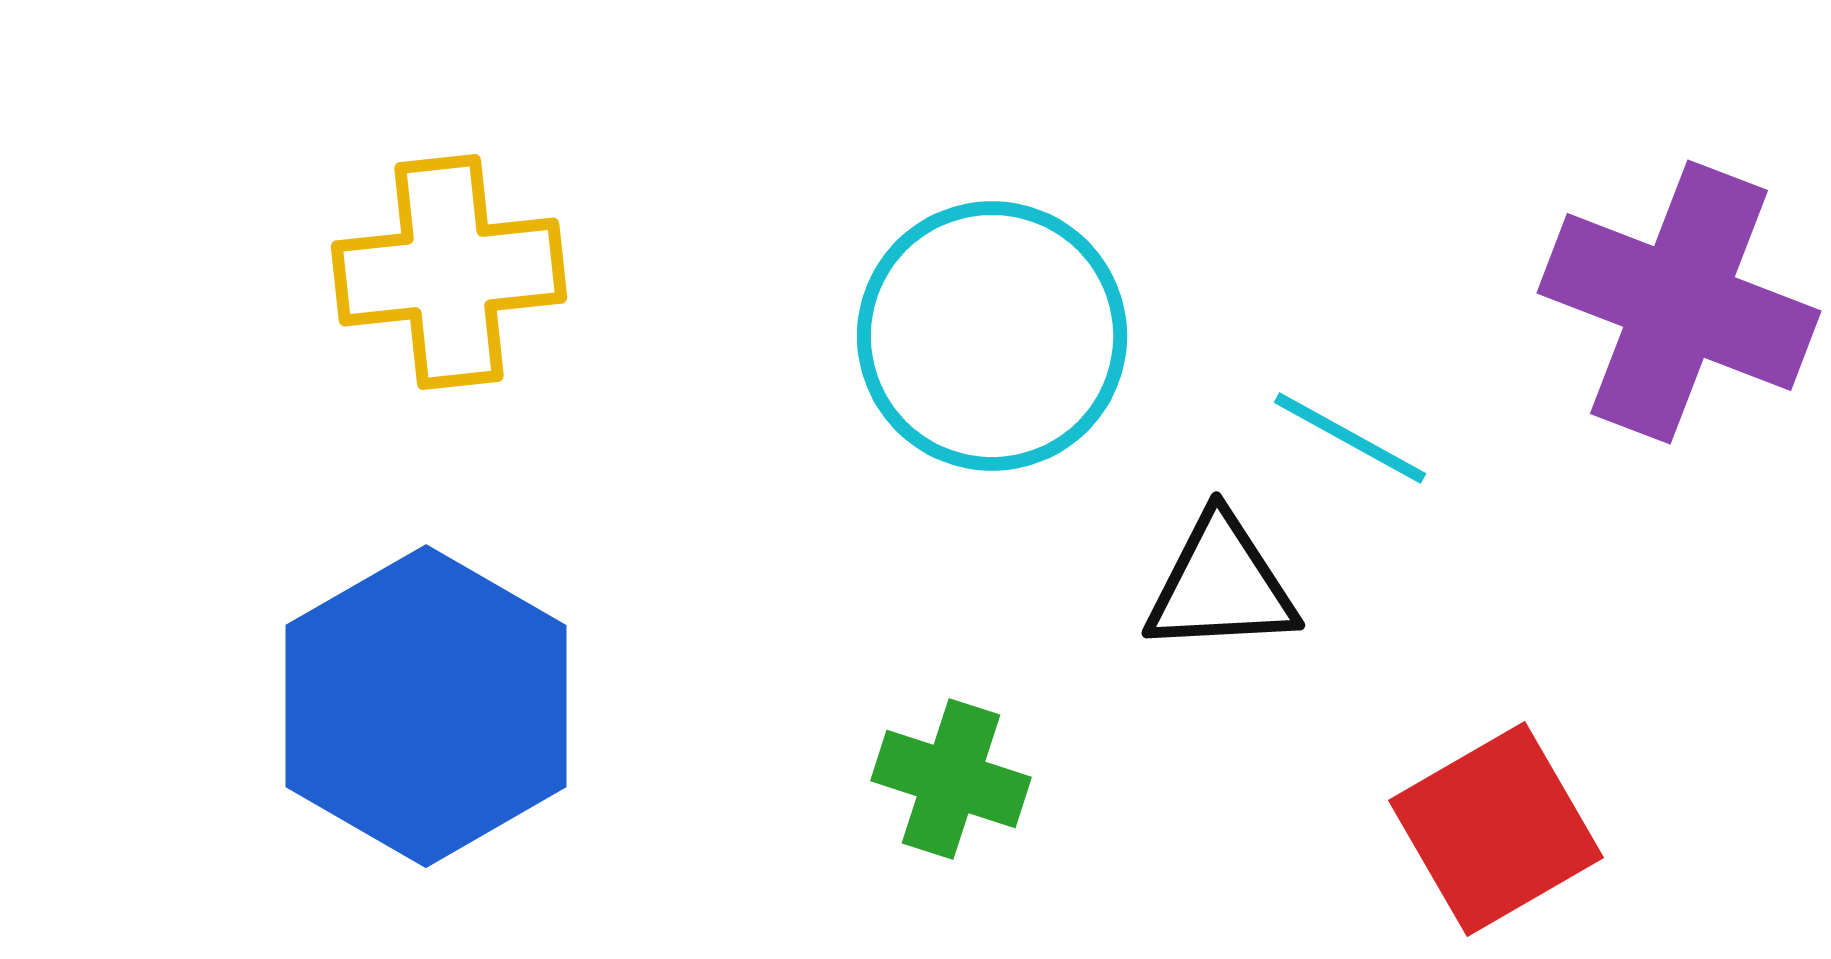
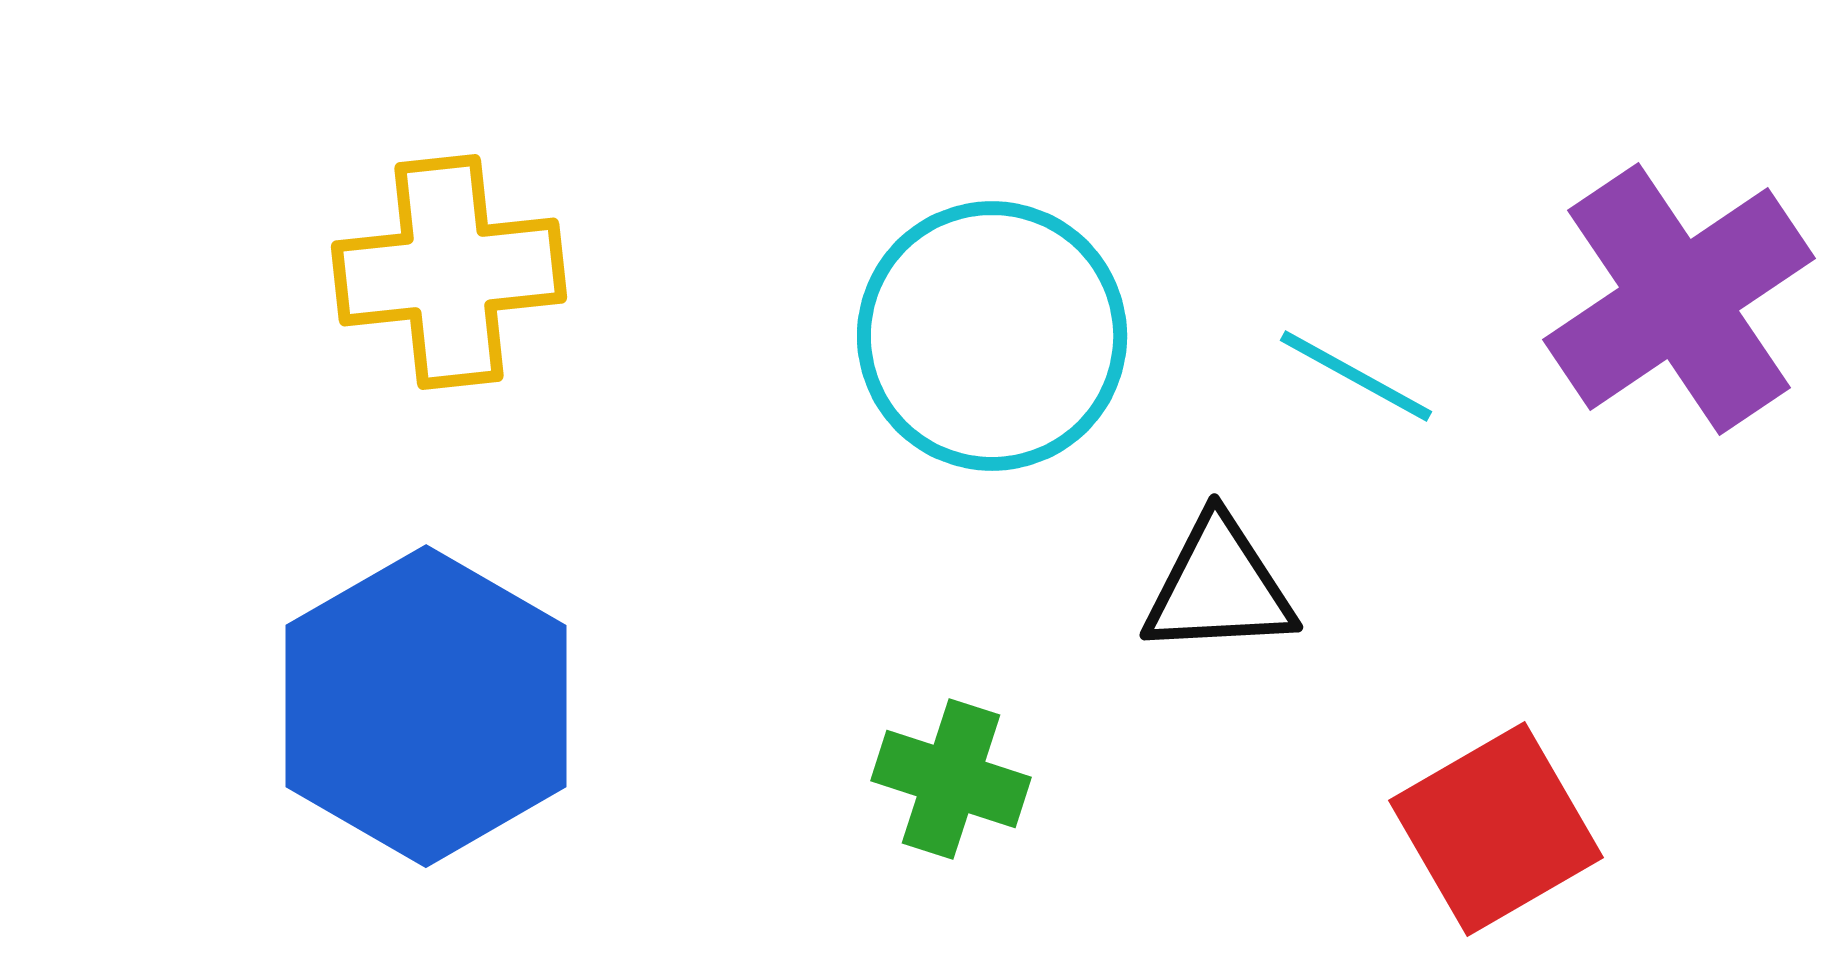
purple cross: moved 3 px up; rotated 35 degrees clockwise
cyan line: moved 6 px right, 62 px up
black triangle: moved 2 px left, 2 px down
